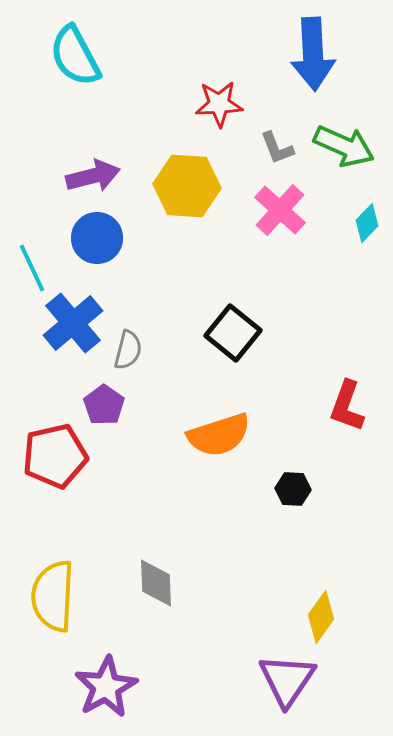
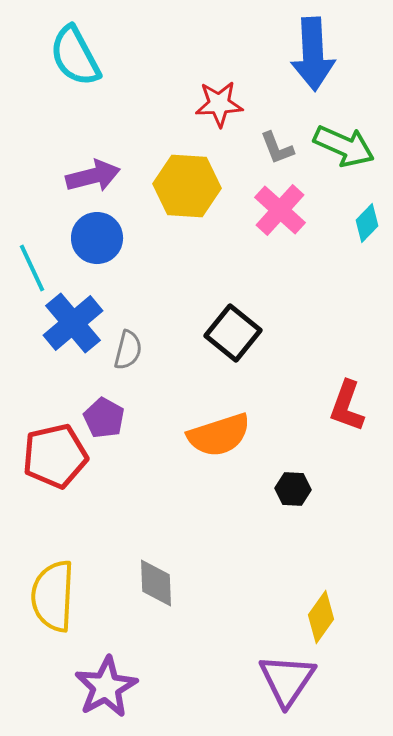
purple pentagon: moved 13 px down; rotated 6 degrees counterclockwise
